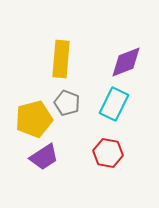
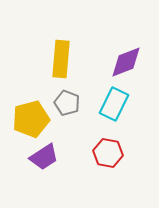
yellow pentagon: moved 3 px left
